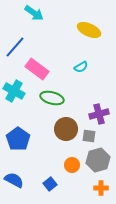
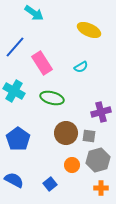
pink rectangle: moved 5 px right, 6 px up; rotated 20 degrees clockwise
purple cross: moved 2 px right, 2 px up
brown circle: moved 4 px down
